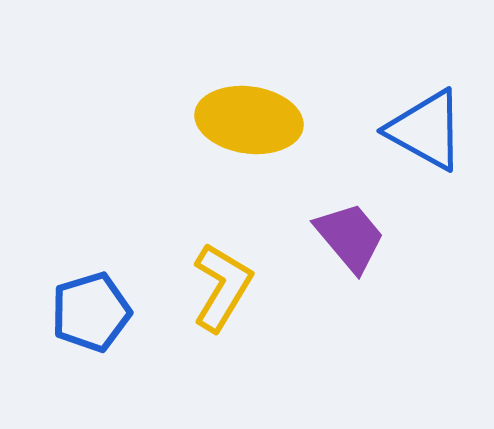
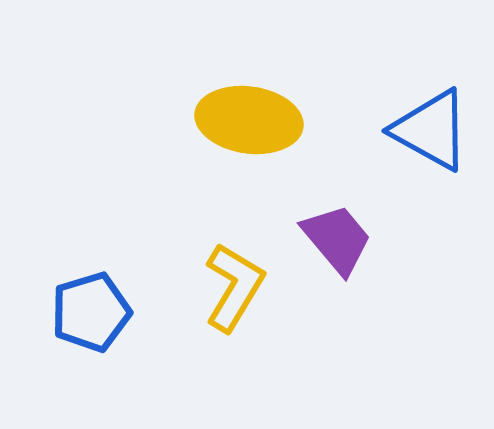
blue triangle: moved 5 px right
purple trapezoid: moved 13 px left, 2 px down
yellow L-shape: moved 12 px right
